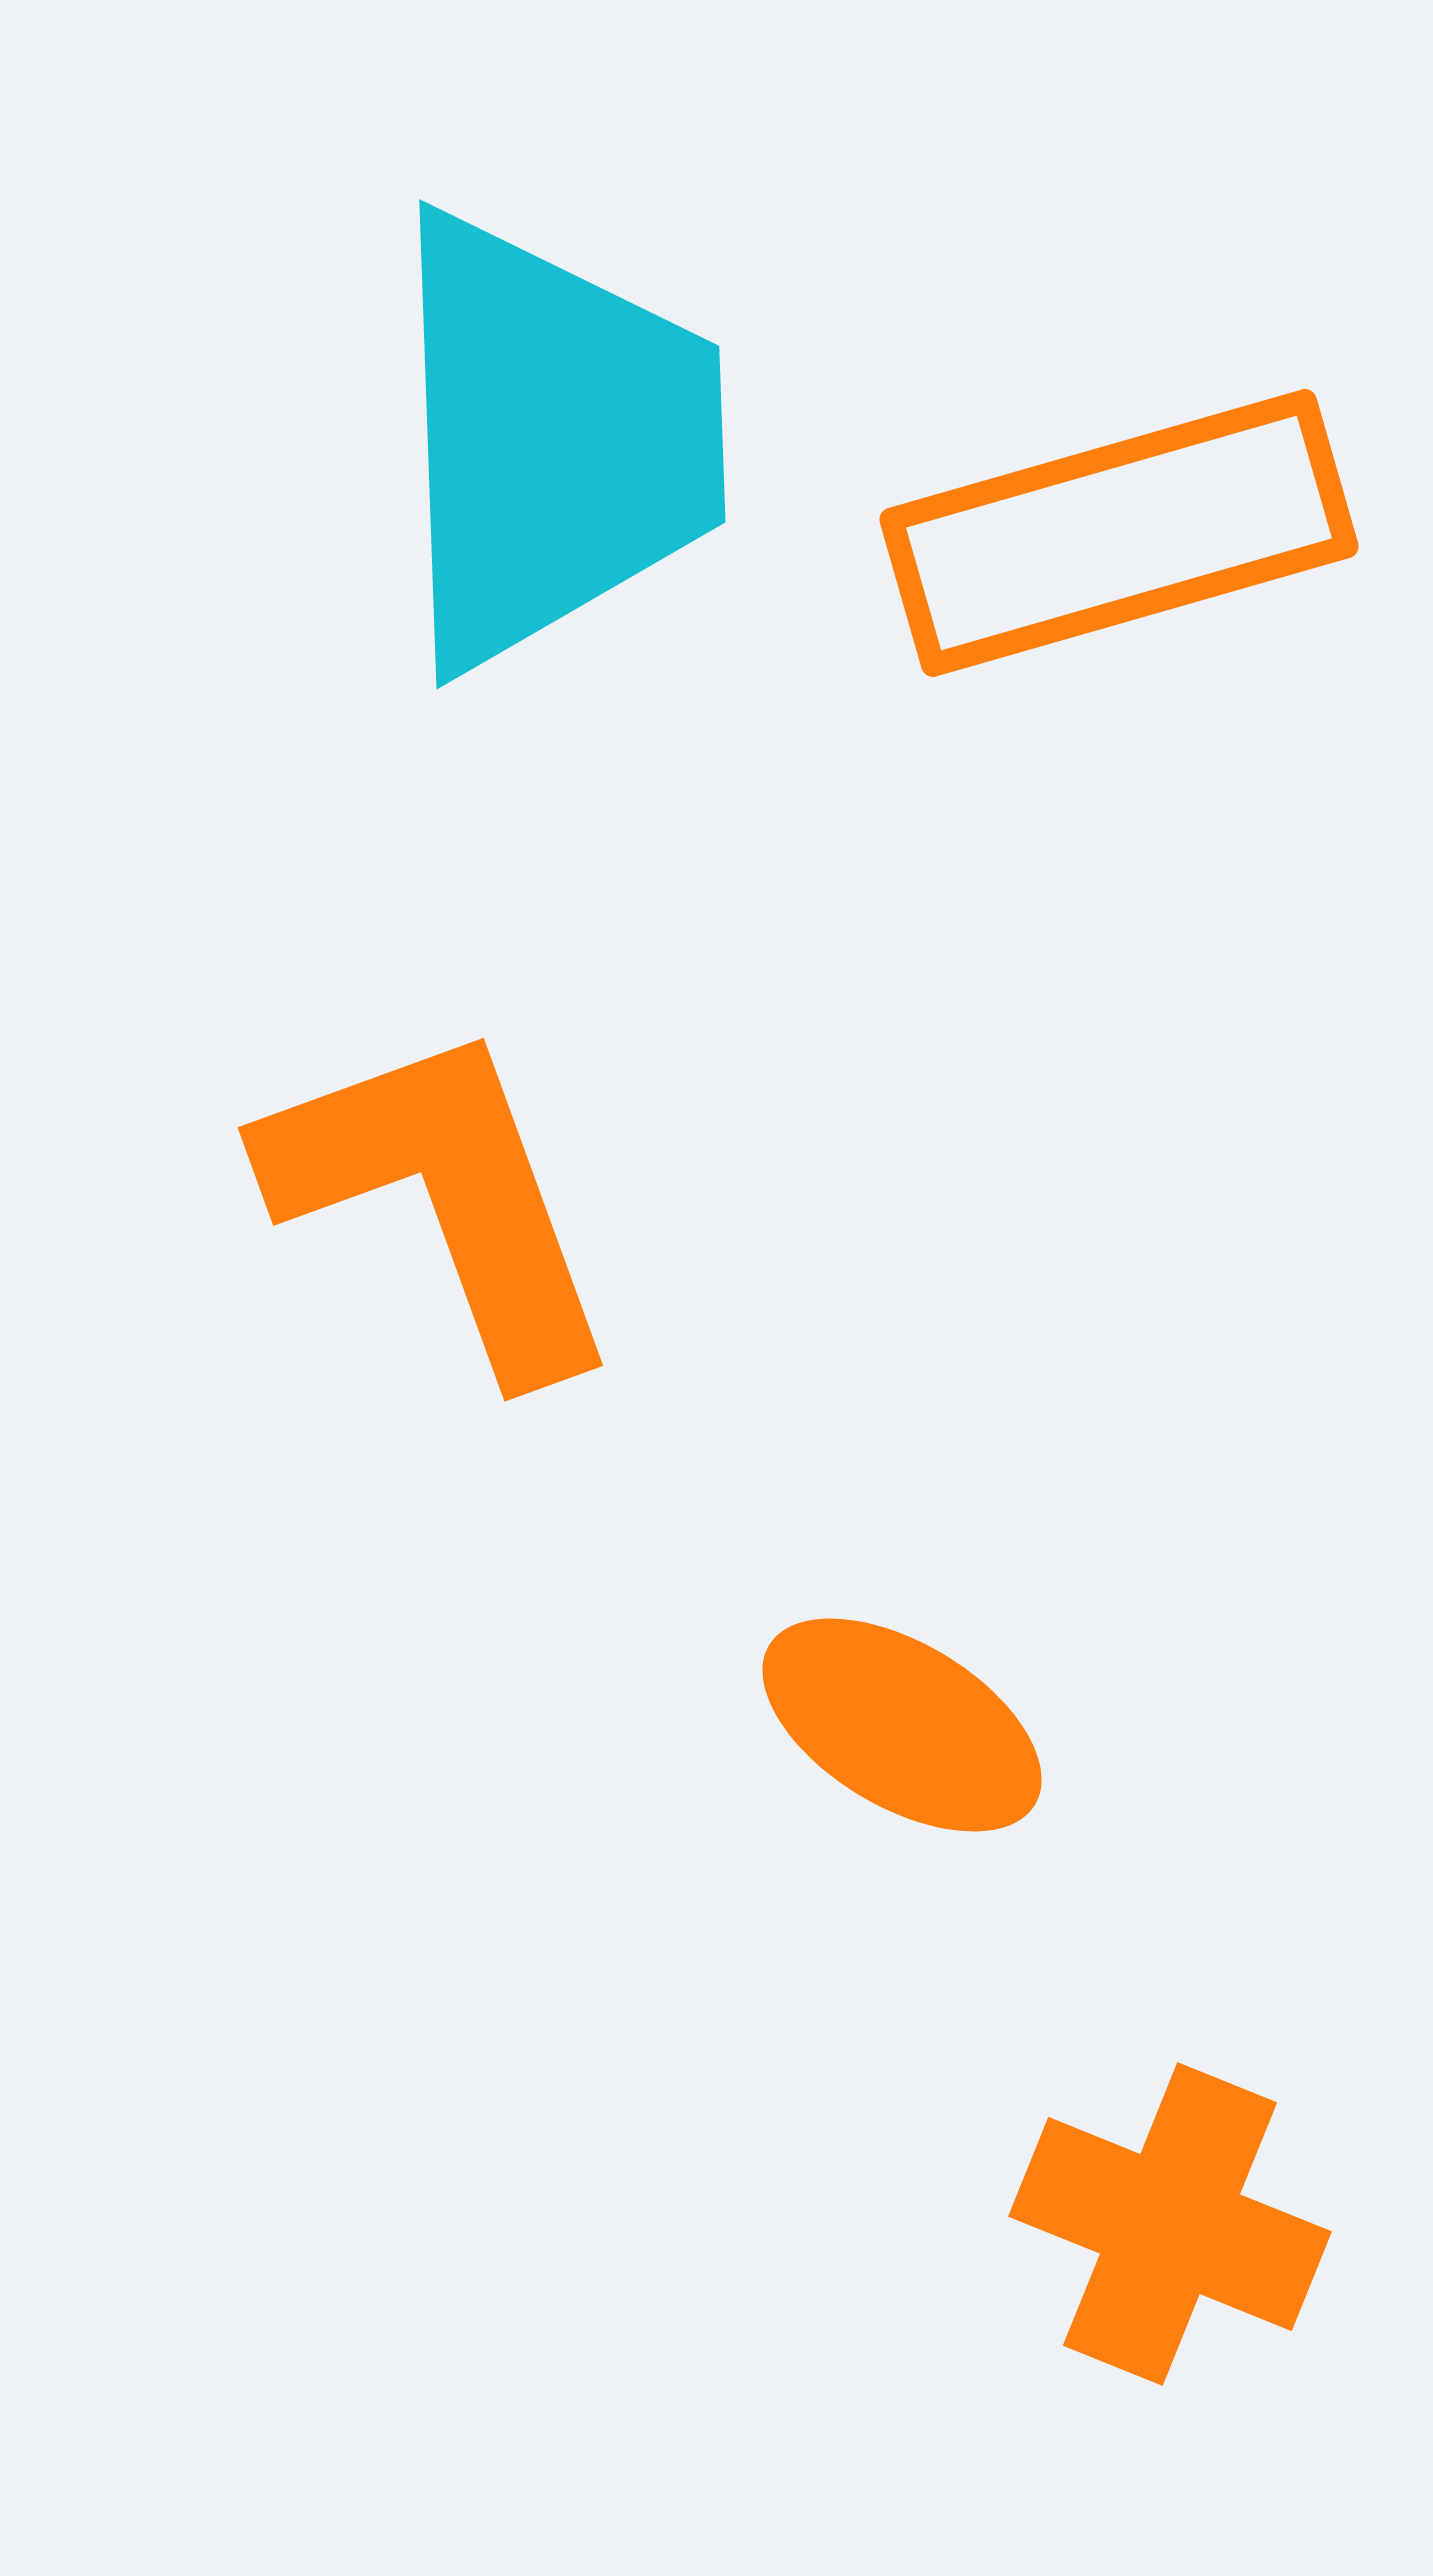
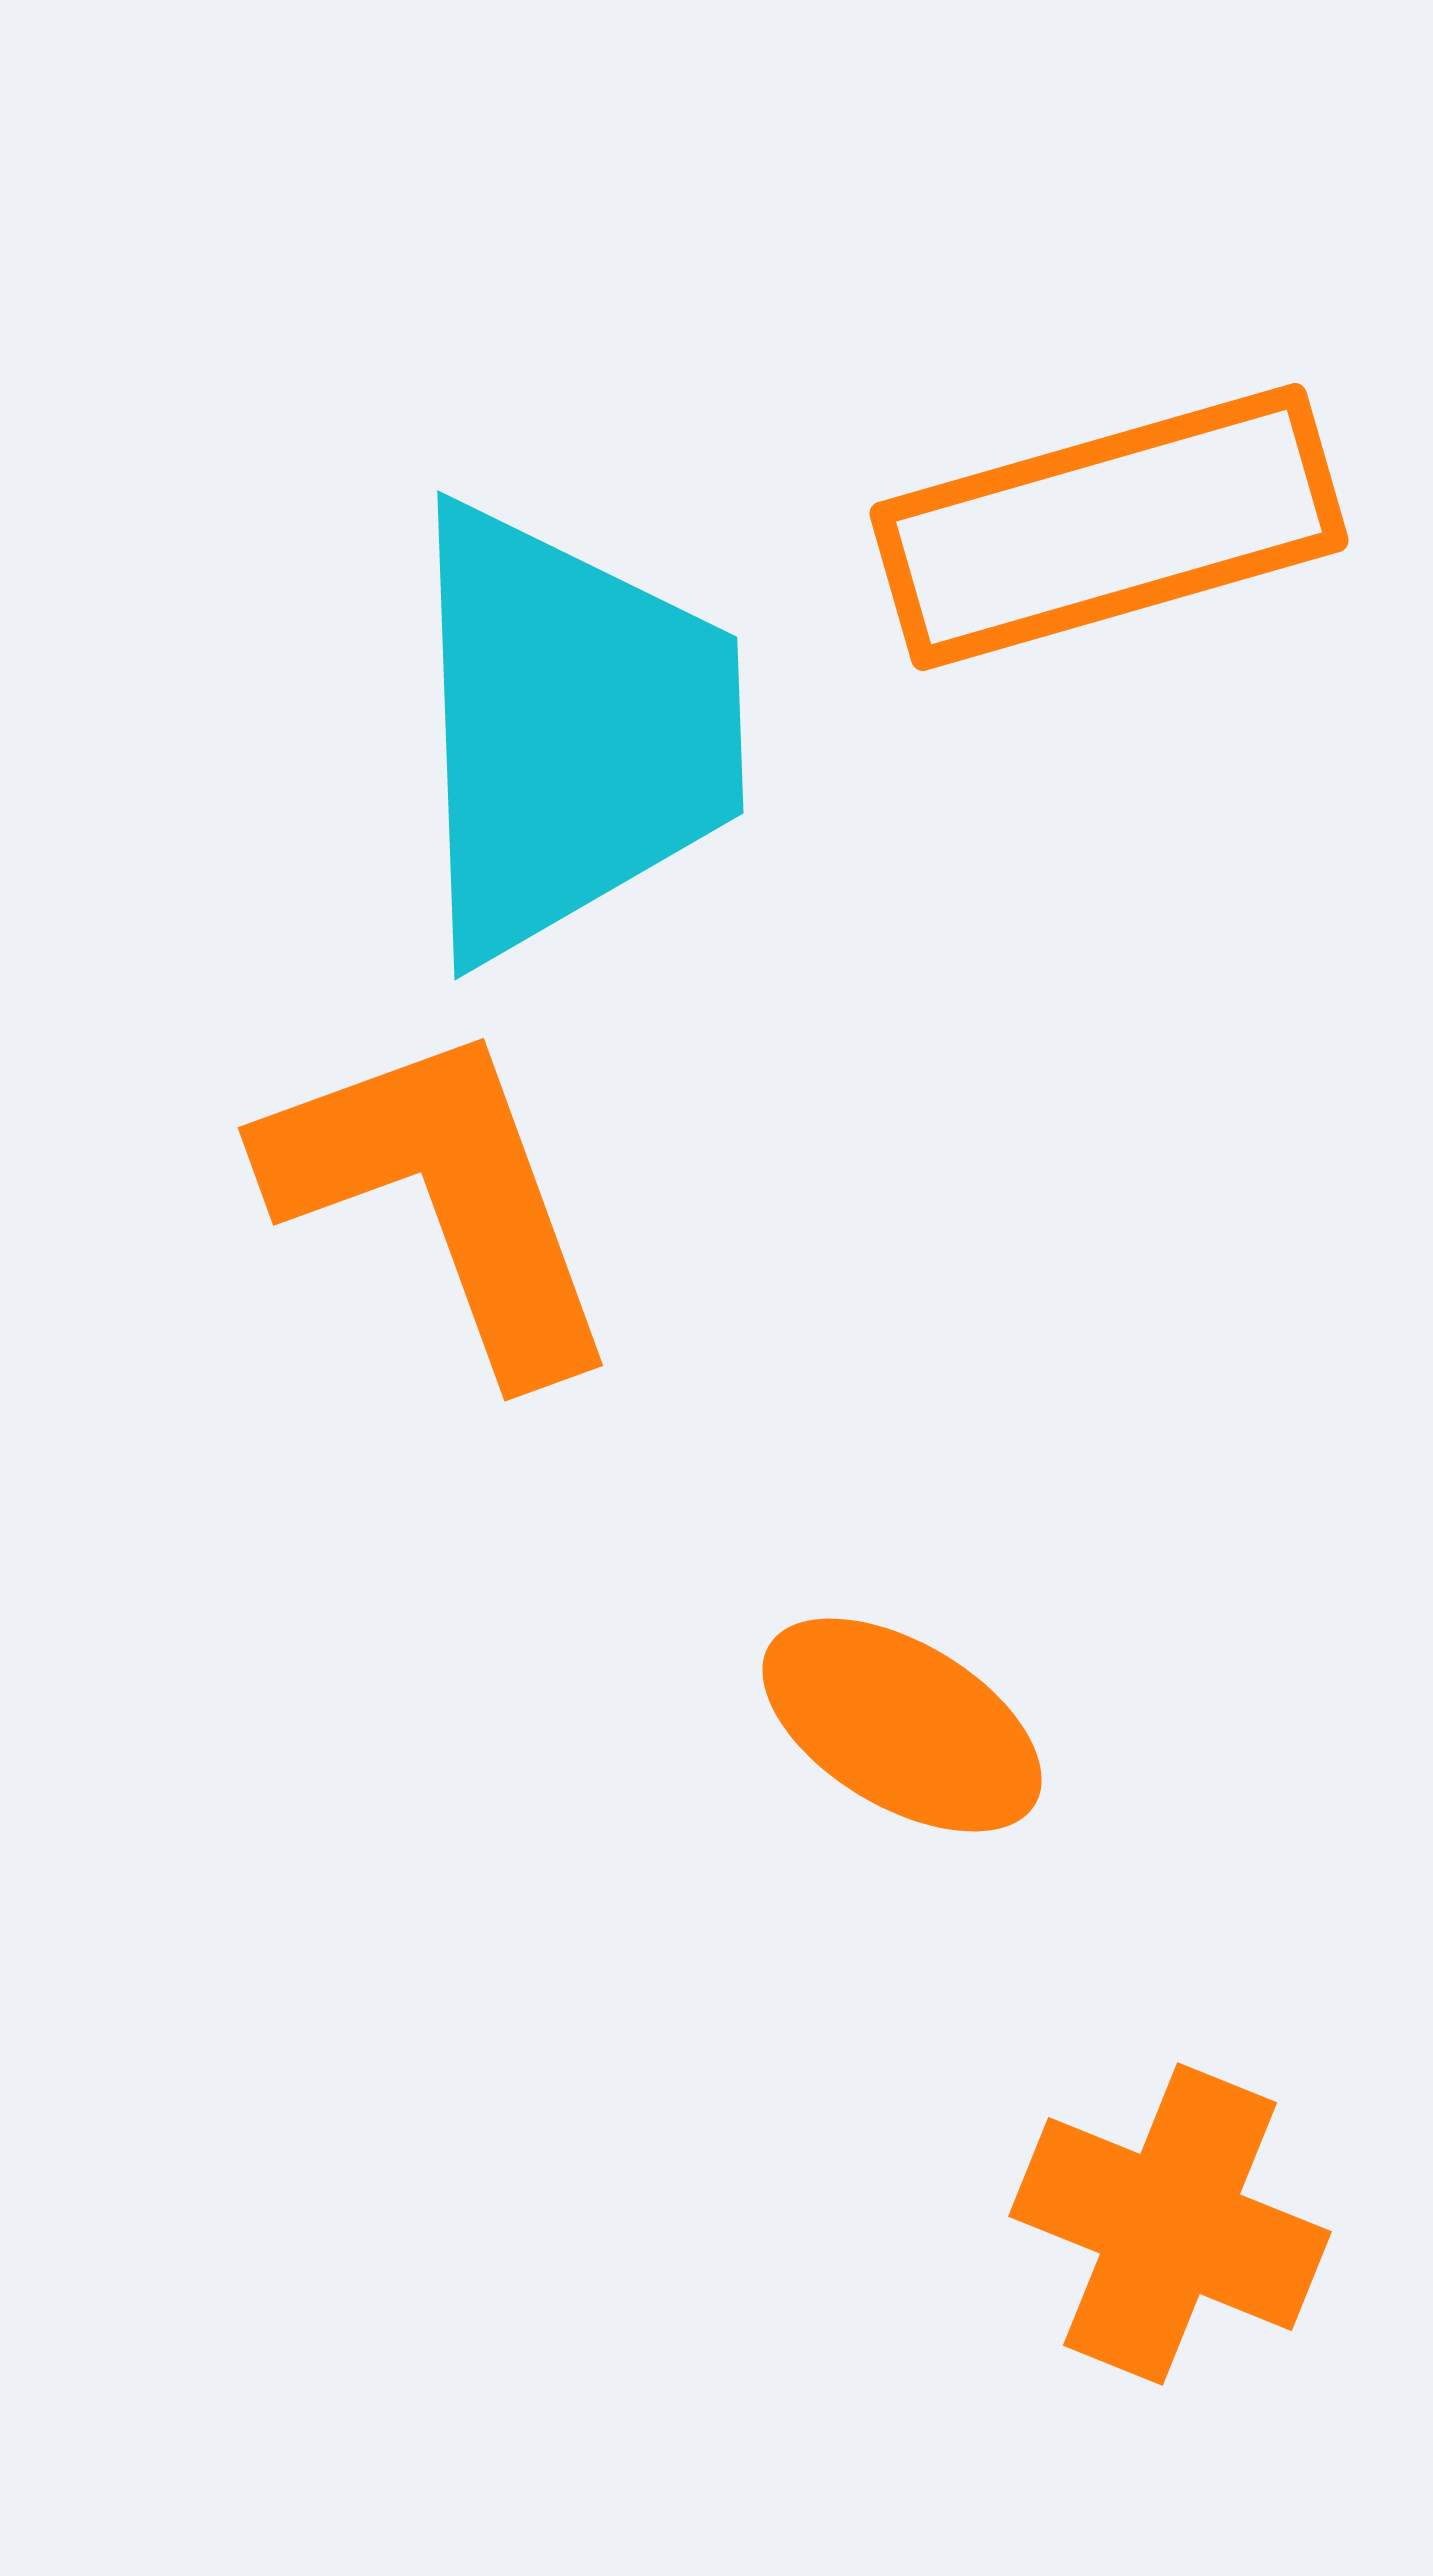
cyan trapezoid: moved 18 px right, 291 px down
orange rectangle: moved 10 px left, 6 px up
